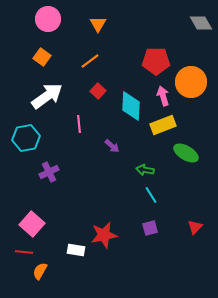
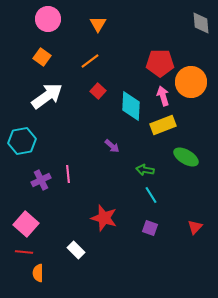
gray diamond: rotated 25 degrees clockwise
red pentagon: moved 4 px right, 2 px down
pink line: moved 11 px left, 50 px down
cyan hexagon: moved 4 px left, 3 px down
green ellipse: moved 4 px down
purple cross: moved 8 px left, 8 px down
pink square: moved 6 px left
purple square: rotated 35 degrees clockwise
red star: moved 17 px up; rotated 28 degrees clockwise
white rectangle: rotated 36 degrees clockwise
orange semicircle: moved 2 px left, 2 px down; rotated 30 degrees counterclockwise
